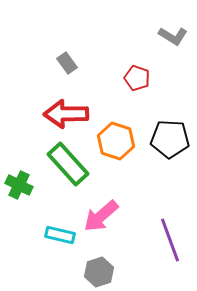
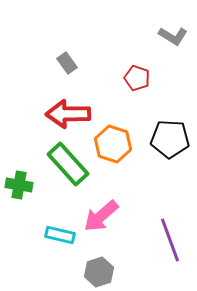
red arrow: moved 2 px right
orange hexagon: moved 3 px left, 3 px down
green cross: rotated 16 degrees counterclockwise
